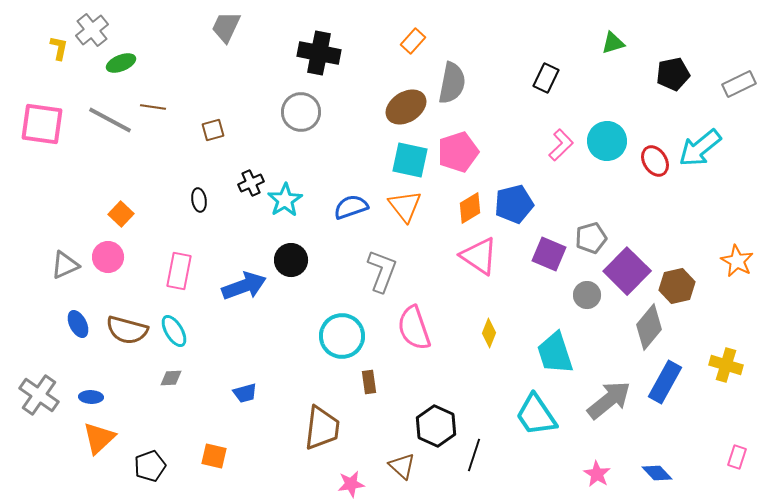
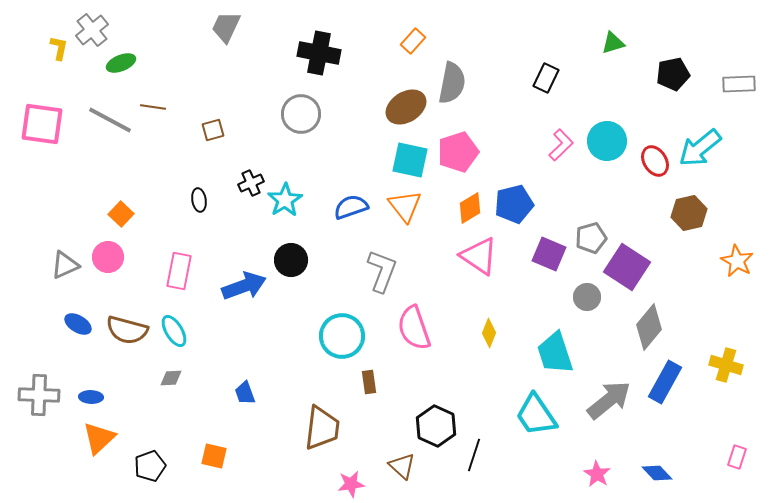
gray rectangle at (739, 84): rotated 24 degrees clockwise
gray circle at (301, 112): moved 2 px down
purple square at (627, 271): moved 4 px up; rotated 12 degrees counterclockwise
brown hexagon at (677, 286): moved 12 px right, 73 px up
gray circle at (587, 295): moved 2 px down
blue ellipse at (78, 324): rotated 32 degrees counterclockwise
blue trapezoid at (245, 393): rotated 85 degrees clockwise
gray cross at (39, 395): rotated 33 degrees counterclockwise
